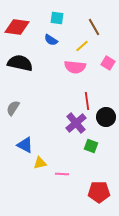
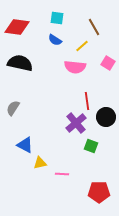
blue semicircle: moved 4 px right
